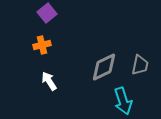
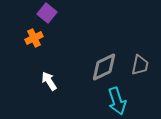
purple square: rotated 12 degrees counterclockwise
orange cross: moved 8 px left, 7 px up; rotated 12 degrees counterclockwise
cyan arrow: moved 6 px left
